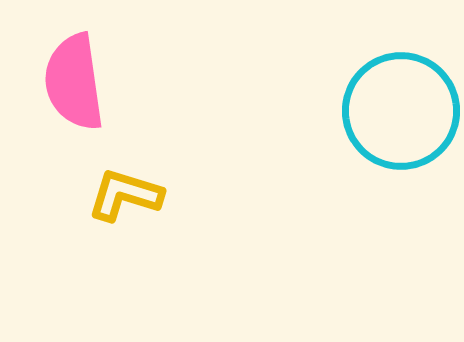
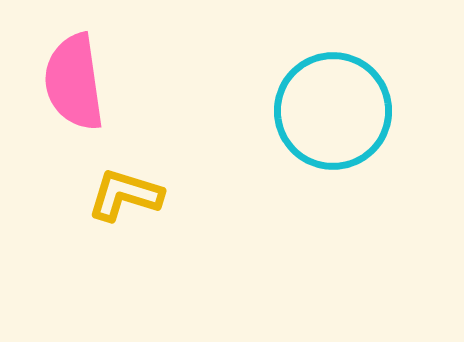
cyan circle: moved 68 px left
